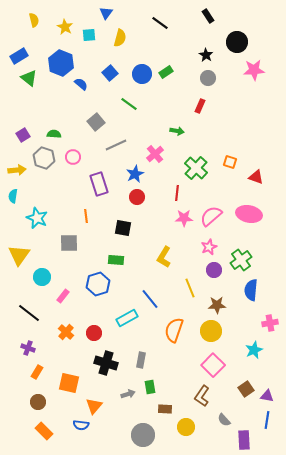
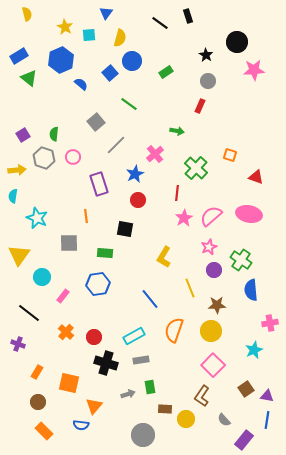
black rectangle at (208, 16): moved 20 px left; rotated 16 degrees clockwise
yellow semicircle at (34, 20): moved 7 px left, 6 px up
blue hexagon at (61, 63): moved 3 px up; rotated 15 degrees clockwise
blue circle at (142, 74): moved 10 px left, 13 px up
gray circle at (208, 78): moved 3 px down
green semicircle at (54, 134): rotated 88 degrees counterclockwise
gray line at (116, 145): rotated 20 degrees counterclockwise
orange square at (230, 162): moved 7 px up
red circle at (137, 197): moved 1 px right, 3 px down
pink star at (184, 218): rotated 30 degrees counterclockwise
black square at (123, 228): moved 2 px right, 1 px down
green rectangle at (116, 260): moved 11 px left, 7 px up
green cross at (241, 260): rotated 20 degrees counterclockwise
blue hexagon at (98, 284): rotated 10 degrees clockwise
blue semicircle at (251, 290): rotated 10 degrees counterclockwise
cyan rectangle at (127, 318): moved 7 px right, 18 px down
red circle at (94, 333): moved 4 px down
purple cross at (28, 348): moved 10 px left, 4 px up
gray rectangle at (141, 360): rotated 70 degrees clockwise
yellow circle at (186, 427): moved 8 px up
purple rectangle at (244, 440): rotated 42 degrees clockwise
